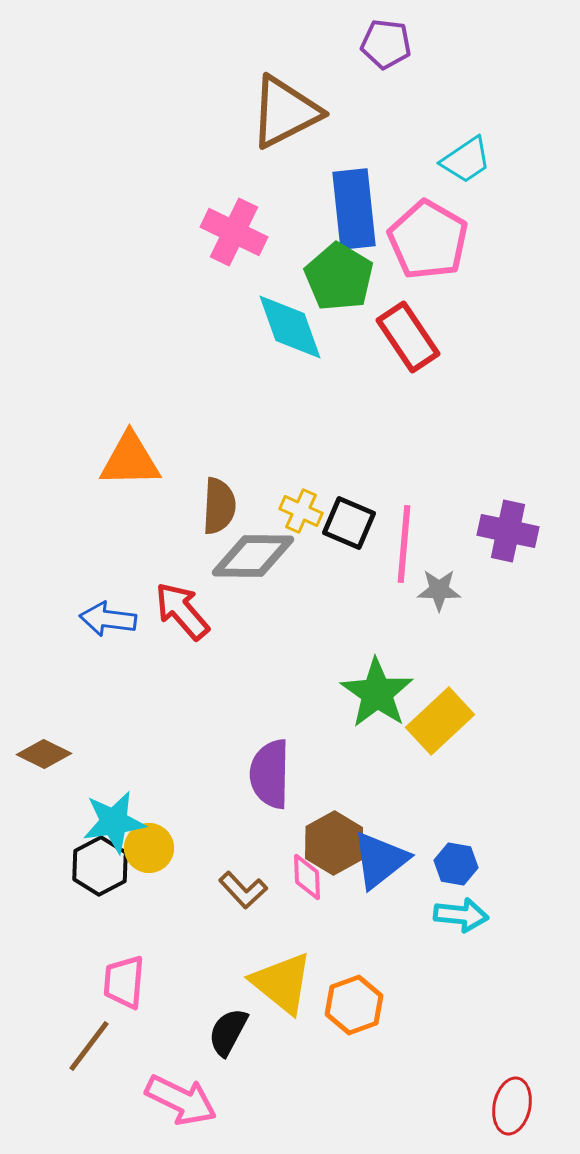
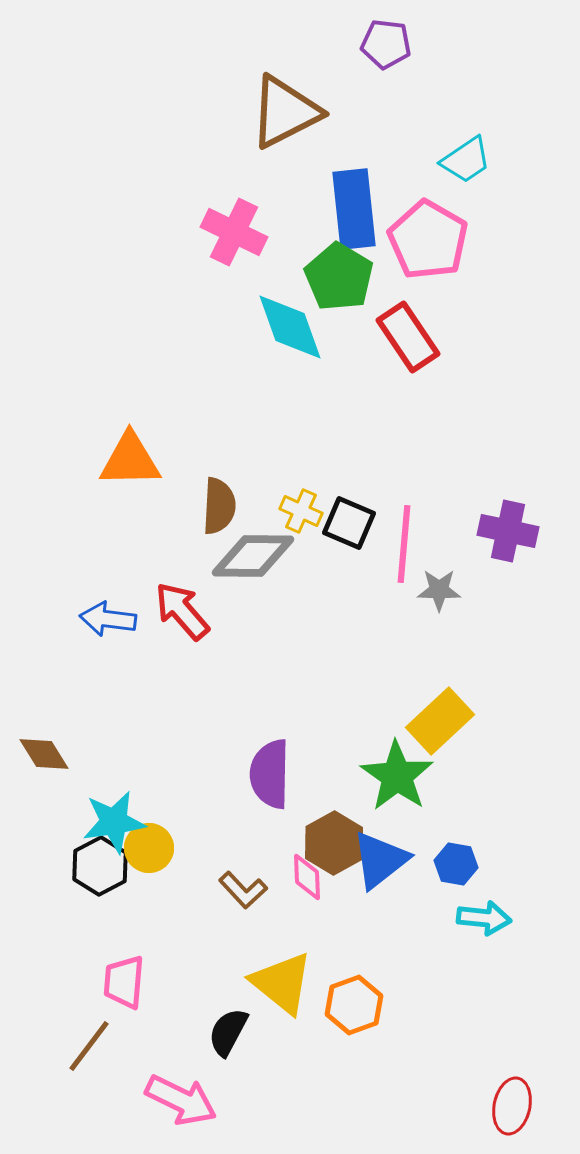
green star: moved 20 px right, 83 px down
brown diamond: rotated 32 degrees clockwise
cyan arrow: moved 23 px right, 3 px down
